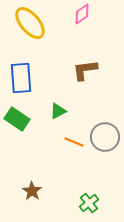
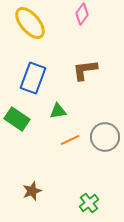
pink diamond: rotated 20 degrees counterclockwise
blue rectangle: moved 12 px right; rotated 24 degrees clockwise
green triangle: rotated 18 degrees clockwise
orange line: moved 4 px left, 2 px up; rotated 48 degrees counterclockwise
brown star: rotated 18 degrees clockwise
